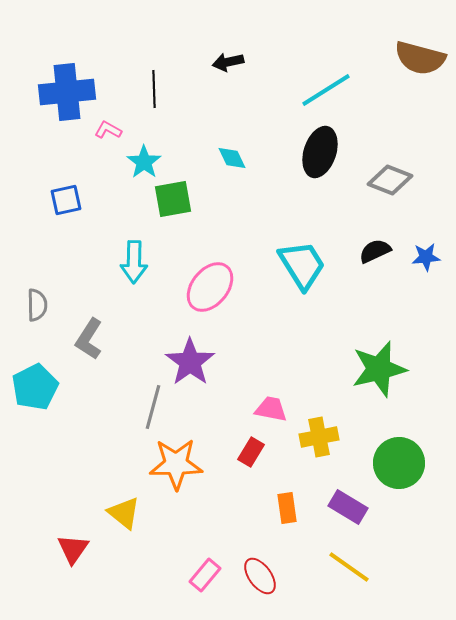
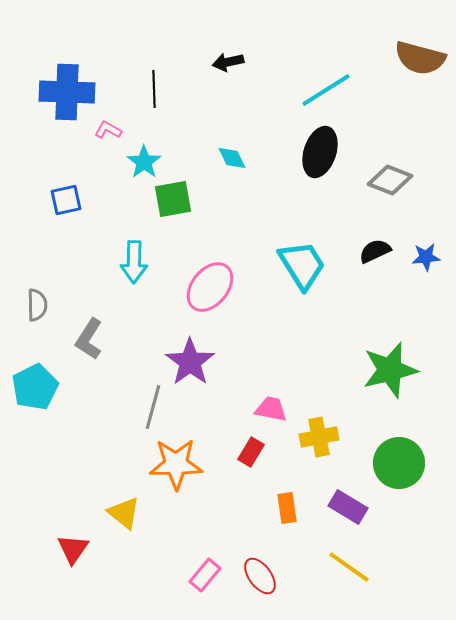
blue cross: rotated 8 degrees clockwise
green star: moved 11 px right, 1 px down
